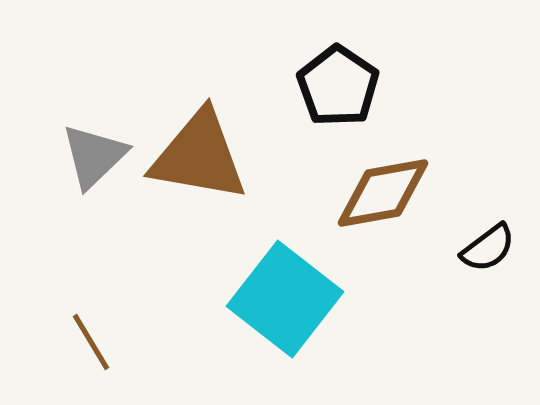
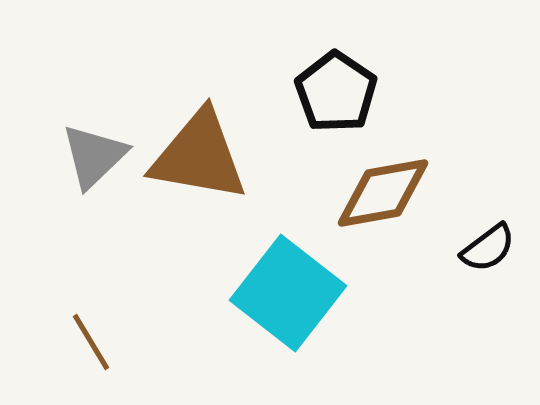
black pentagon: moved 2 px left, 6 px down
cyan square: moved 3 px right, 6 px up
